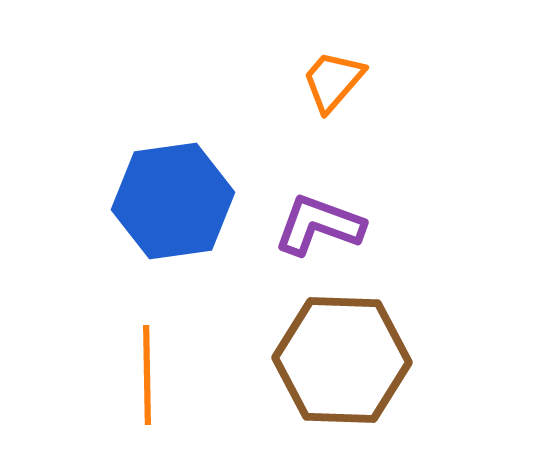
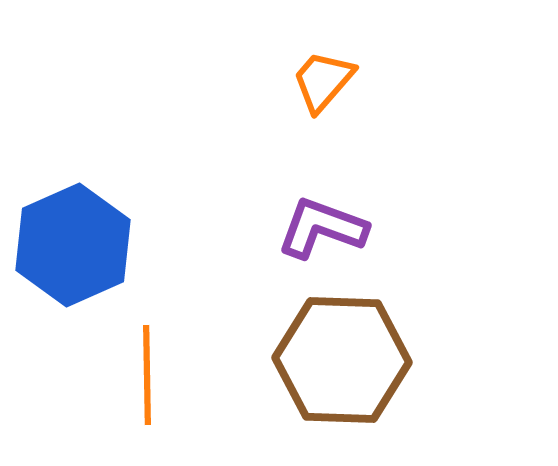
orange trapezoid: moved 10 px left
blue hexagon: moved 100 px left, 44 px down; rotated 16 degrees counterclockwise
purple L-shape: moved 3 px right, 3 px down
